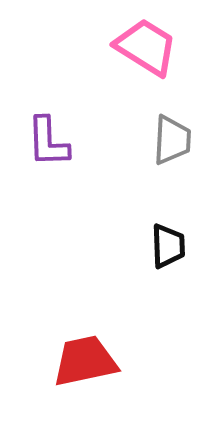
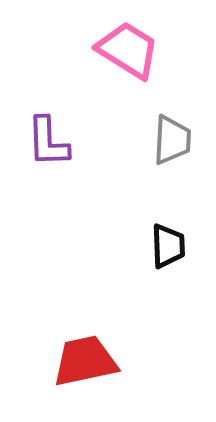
pink trapezoid: moved 18 px left, 3 px down
